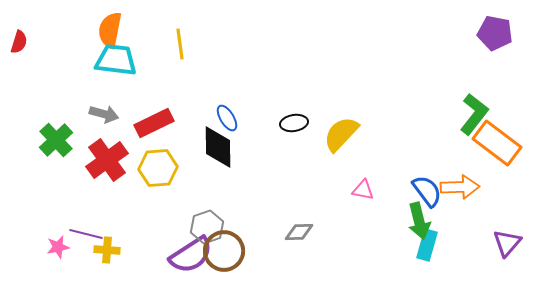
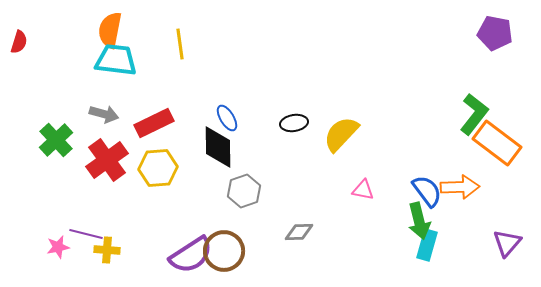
gray hexagon: moved 37 px right, 36 px up
